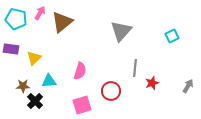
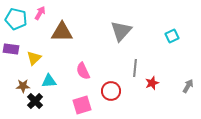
brown triangle: moved 10 px down; rotated 40 degrees clockwise
pink semicircle: moved 3 px right; rotated 138 degrees clockwise
